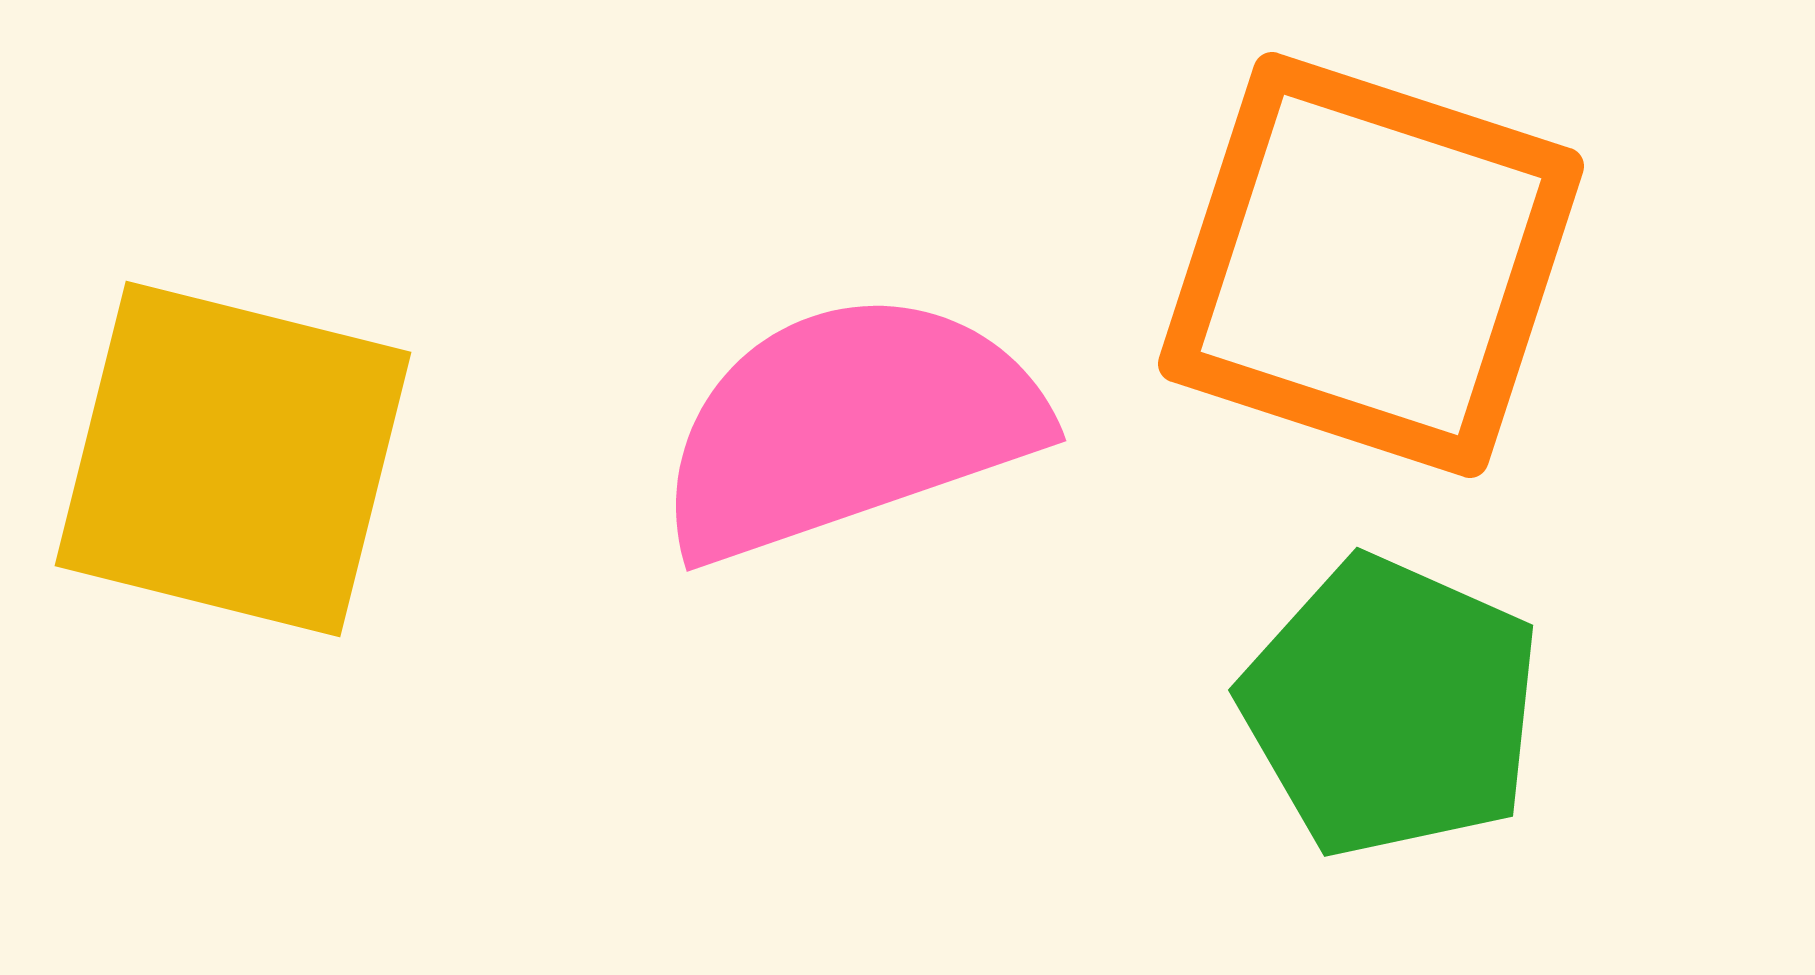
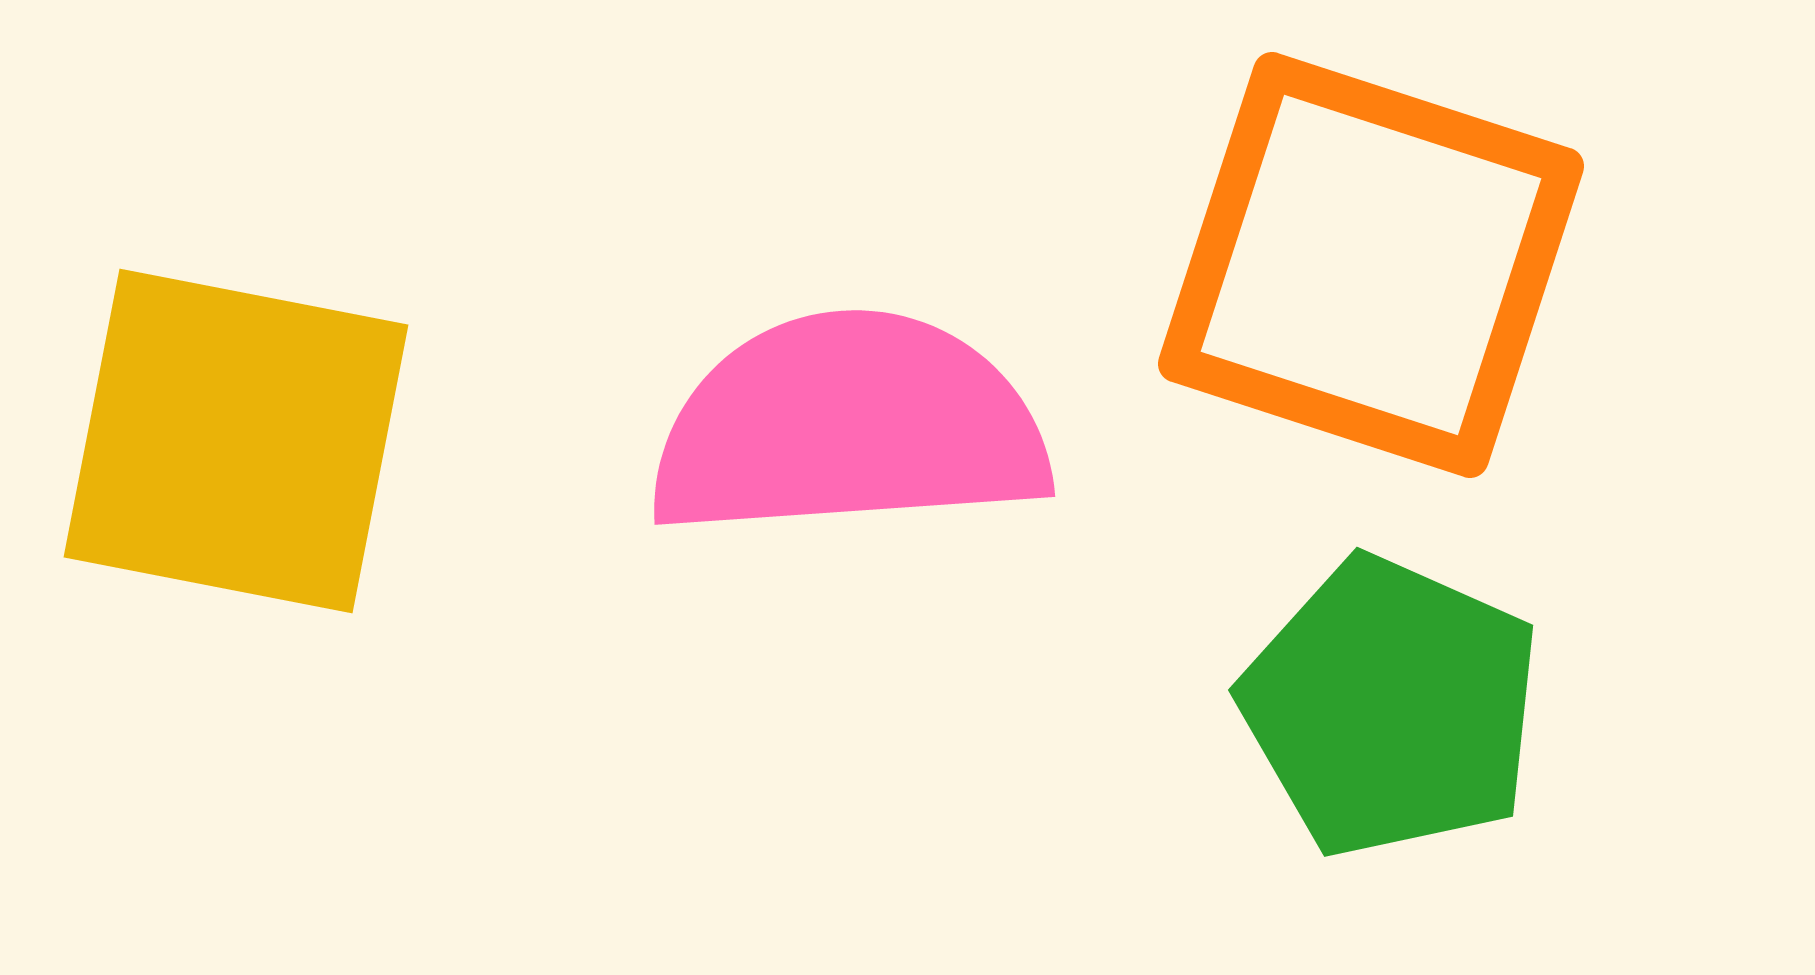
pink semicircle: rotated 15 degrees clockwise
yellow square: moved 3 px right, 18 px up; rotated 3 degrees counterclockwise
